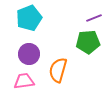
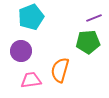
cyan pentagon: moved 2 px right, 1 px up
purple circle: moved 8 px left, 3 px up
orange semicircle: moved 2 px right
pink trapezoid: moved 7 px right, 1 px up
